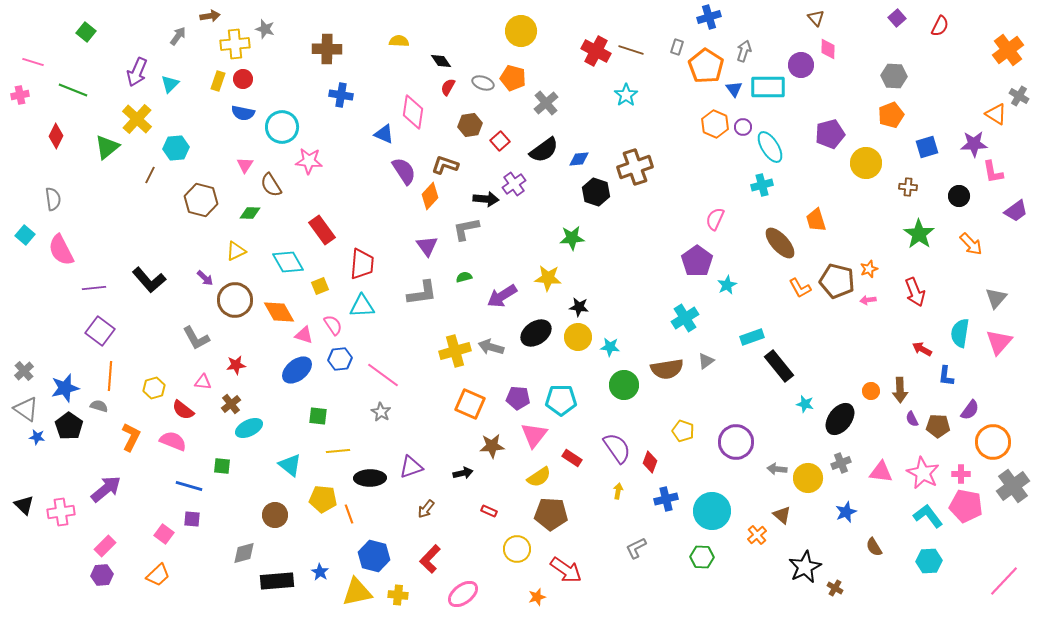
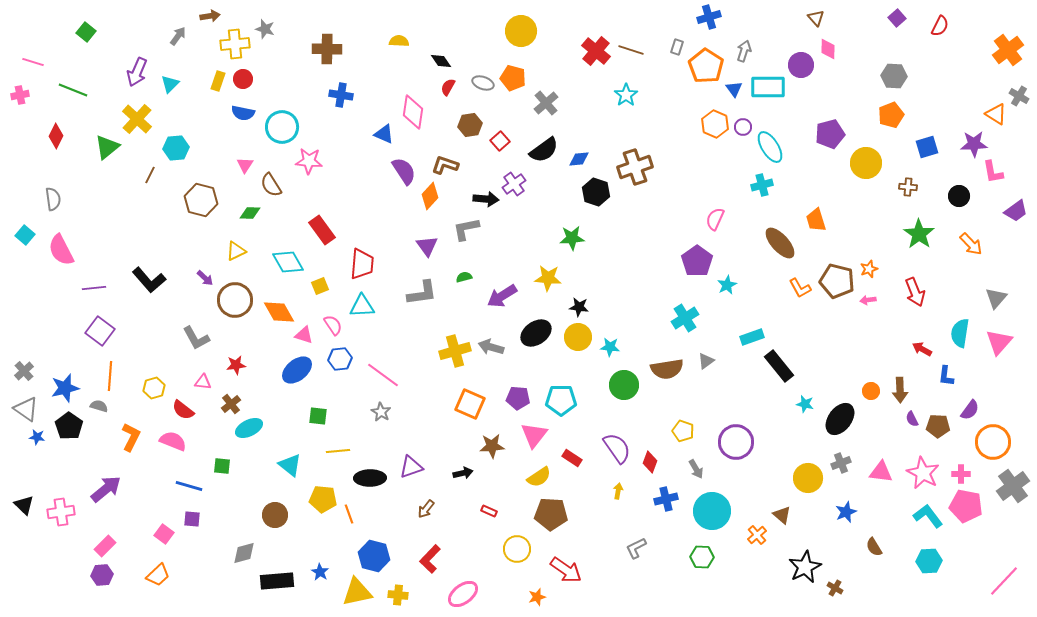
red cross at (596, 51): rotated 12 degrees clockwise
gray arrow at (777, 469): moved 81 px left; rotated 126 degrees counterclockwise
